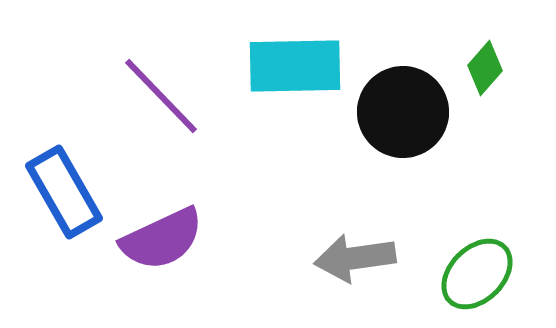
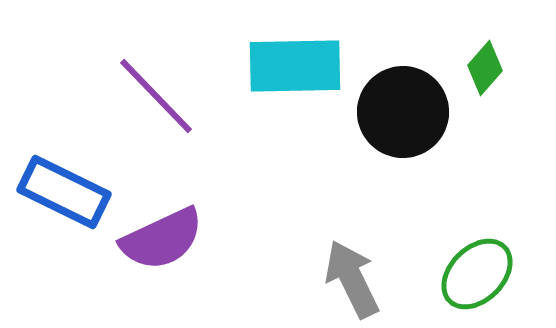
purple line: moved 5 px left
blue rectangle: rotated 34 degrees counterclockwise
gray arrow: moved 3 px left, 21 px down; rotated 72 degrees clockwise
